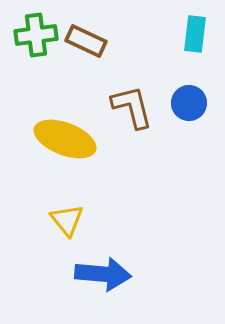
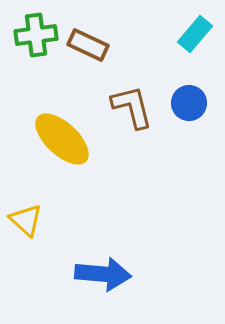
cyan rectangle: rotated 33 degrees clockwise
brown rectangle: moved 2 px right, 4 px down
yellow ellipse: moved 3 px left; rotated 22 degrees clockwise
yellow triangle: moved 41 px left; rotated 9 degrees counterclockwise
